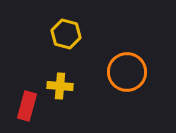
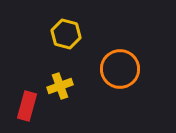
orange circle: moved 7 px left, 3 px up
yellow cross: rotated 25 degrees counterclockwise
